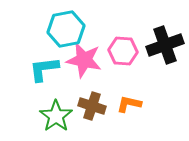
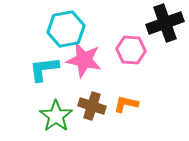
black cross: moved 22 px up
pink hexagon: moved 8 px right, 1 px up
orange L-shape: moved 3 px left
